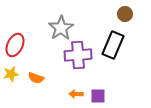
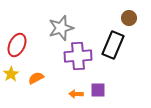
brown circle: moved 4 px right, 4 px down
gray star: rotated 15 degrees clockwise
red ellipse: moved 2 px right
purple cross: moved 1 px down
yellow star: rotated 21 degrees counterclockwise
orange semicircle: rotated 133 degrees clockwise
purple square: moved 6 px up
